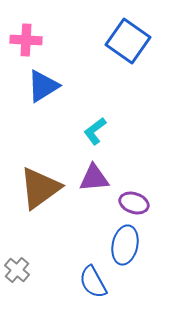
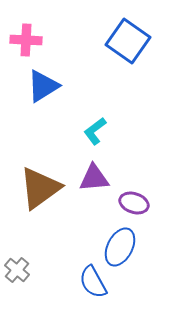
blue ellipse: moved 5 px left, 2 px down; rotated 15 degrees clockwise
